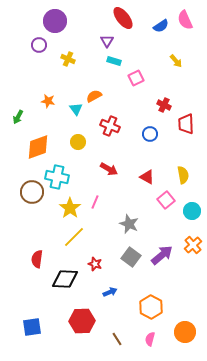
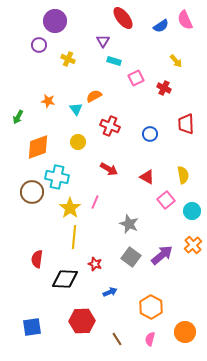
purple triangle at (107, 41): moved 4 px left
red cross at (164, 105): moved 17 px up
yellow line at (74, 237): rotated 40 degrees counterclockwise
